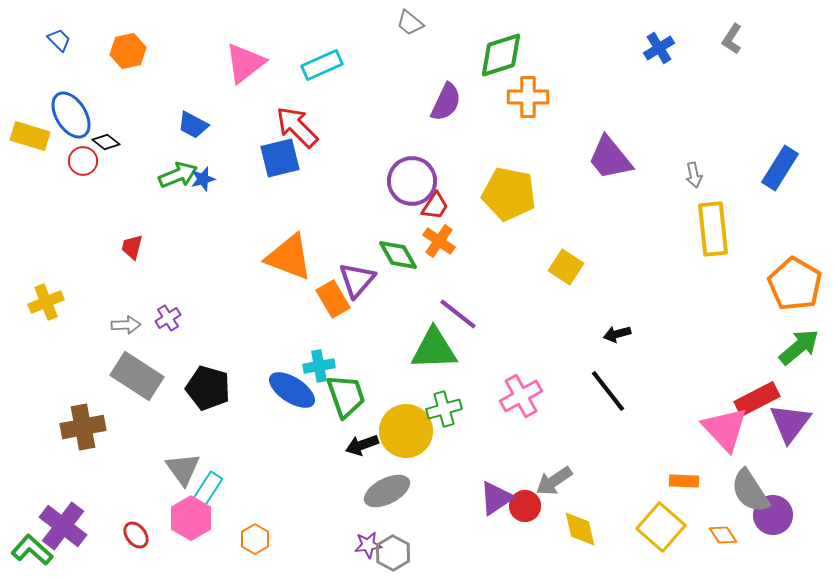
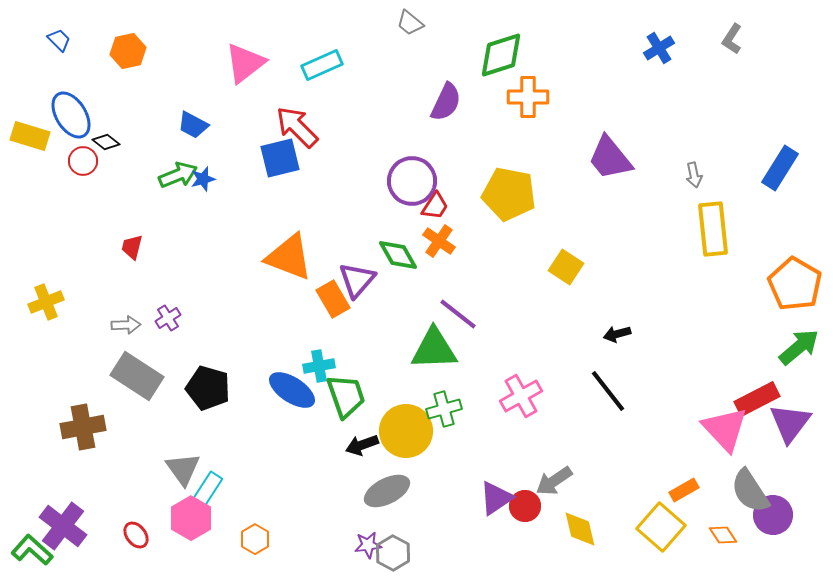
orange rectangle at (684, 481): moved 9 px down; rotated 32 degrees counterclockwise
